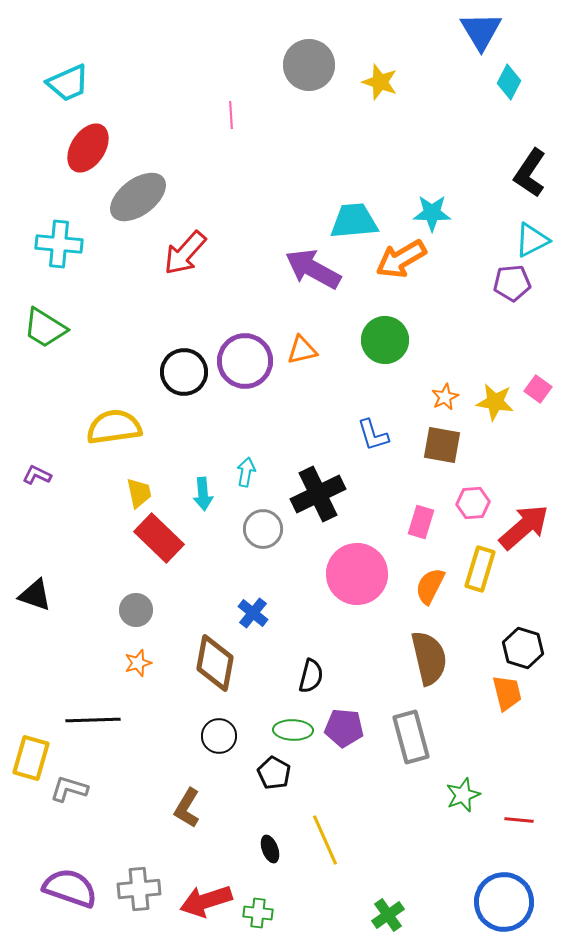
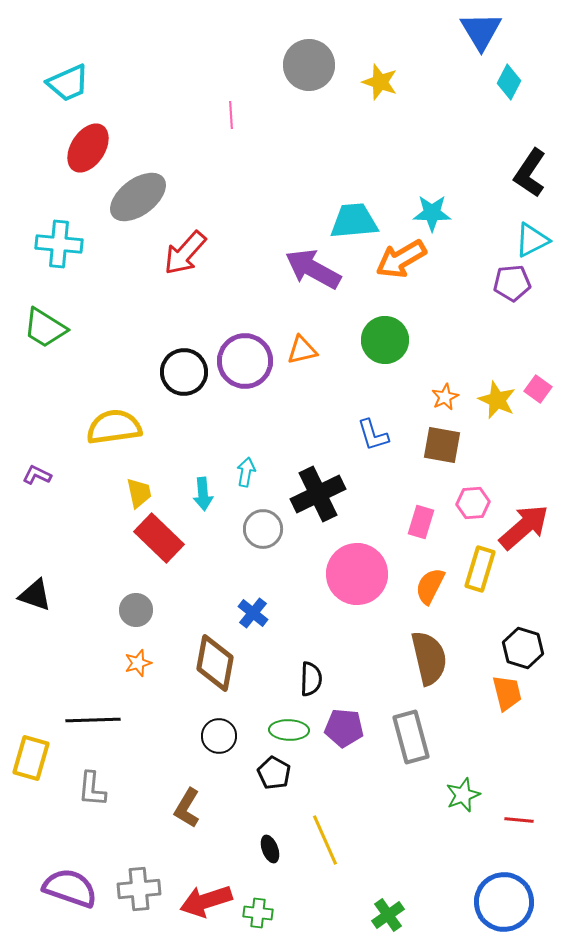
yellow star at (495, 402): moved 2 px right, 2 px up; rotated 15 degrees clockwise
black semicircle at (311, 676): moved 3 px down; rotated 12 degrees counterclockwise
green ellipse at (293, 730): moved 4 px left
gray L-shape at (69, 789): moved 23 px right; rotated 102 degrees counterclockwise
